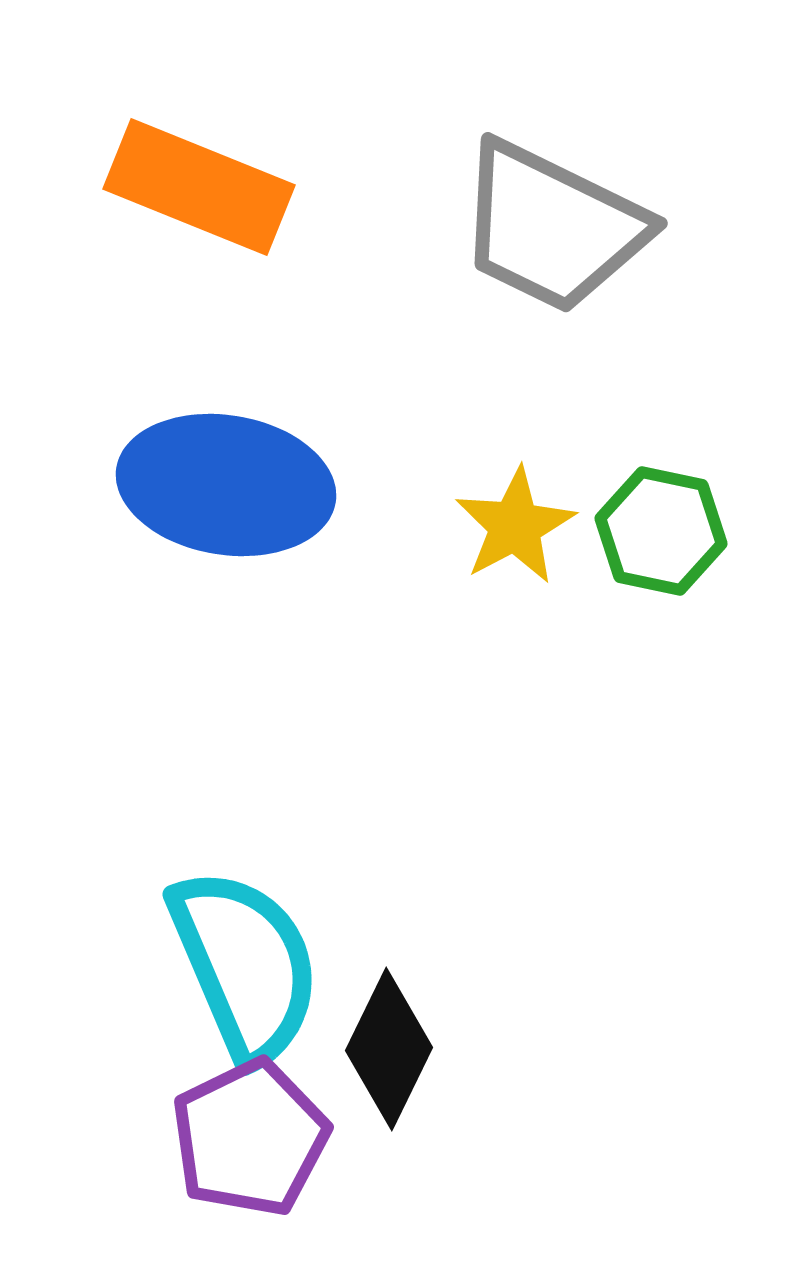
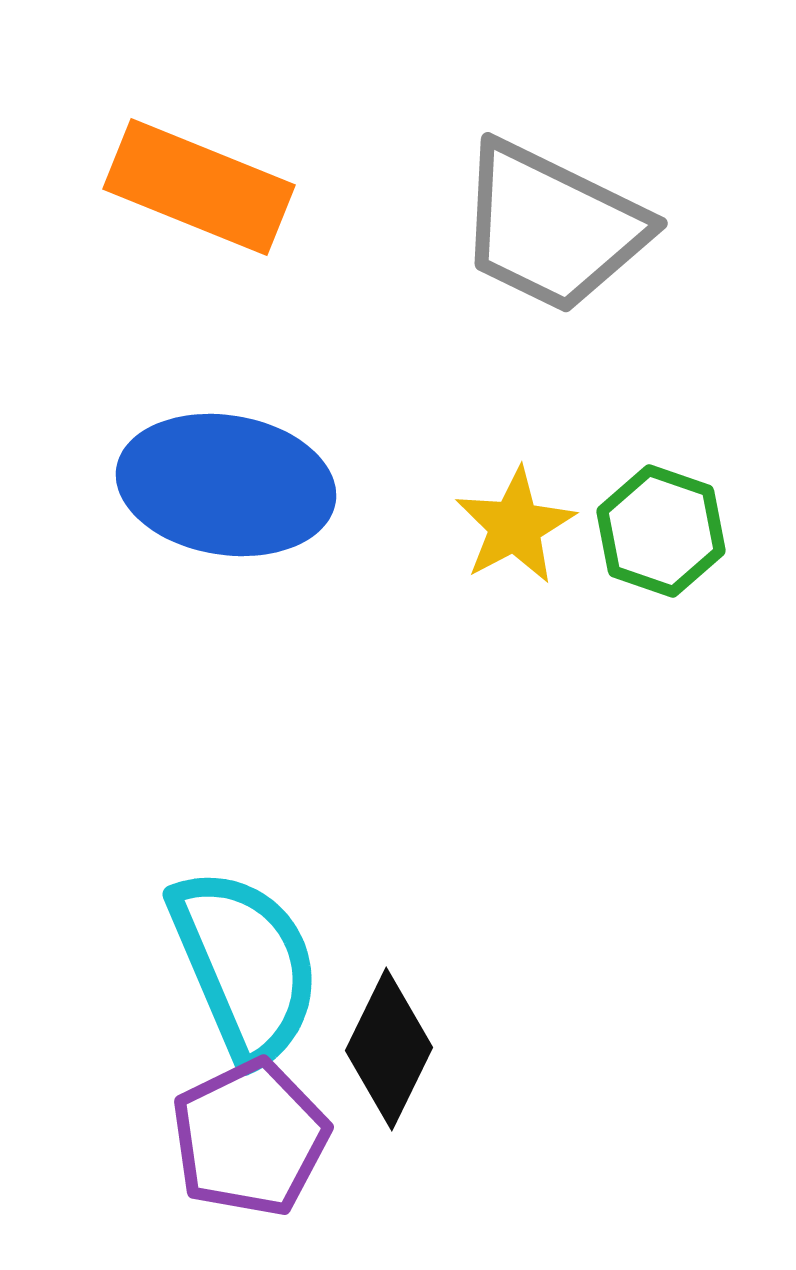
green hexagon: rotated 7 degrees clockwise
